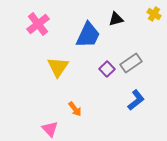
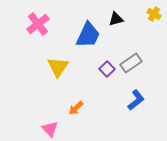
orange arrow: moved 1 px right, 1 px up; rotated 84 degrees clockwise
